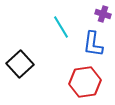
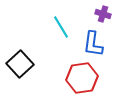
red hexagon: moved 3 px left, 4 px up
